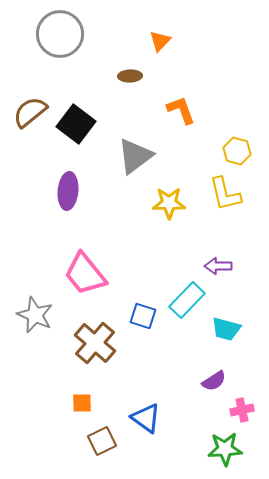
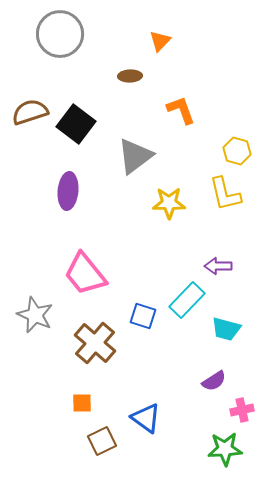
brown semicircle: rotated 21 degrees clockwise
